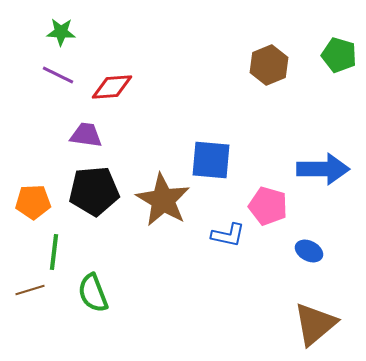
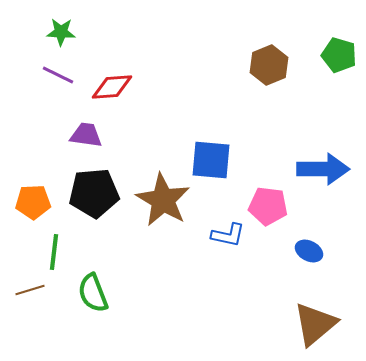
black pentagon: moved 2 px down
pink pentagon: rotated 9 degrees counterclockwise
